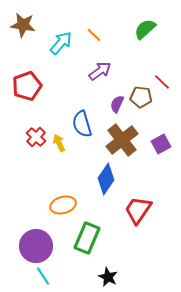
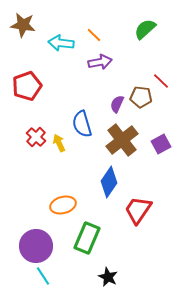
cyan arrow: rotated 125 degrees counterclockwise
purple arrow: moved 9 px up; rotated 25 degrees clockwise
red line: moved 1 px left, 1 px up
blue diamond: moved 3 px right, 3 px down
